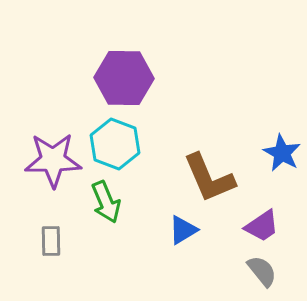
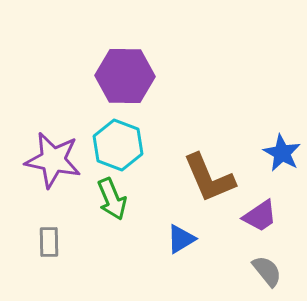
purple hexagon: moved 1 px right, 2 px up
cyan hexagon: moved 3 px right, 1 px down
purple star: rotated 12 degrees clockwise
green arrow: moved 6 px right, 3 px up
purple trapezoid: moved 2 px left, 10 px up
blue triangle: moved 2 px left, 9 px down
gray rectangle: moved 2 px left, 1 px down
gray semicircle: moved 5 px right
